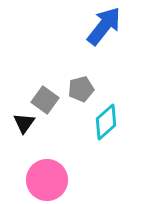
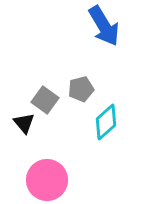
blue arrow: rotated 111 degrees clockwise
black triangle: rotated 15 degrees counterclockwise
